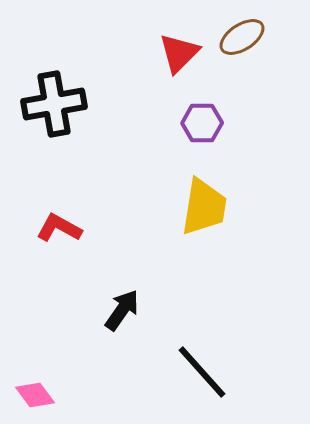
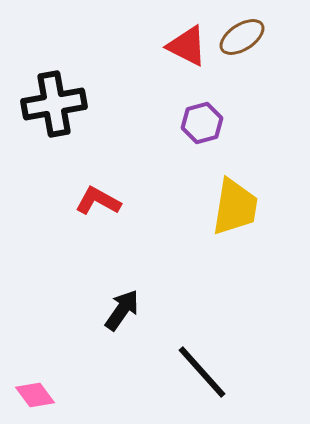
red triangle: moved 8 px right, 7 px up; rotated 48 degrees counterclockwise
purple hexagon: rotated 15 degrees counterclockwise
yellow trapezoid: moved 31 px right
red L-shape: moved 39 px right, 27 px up
